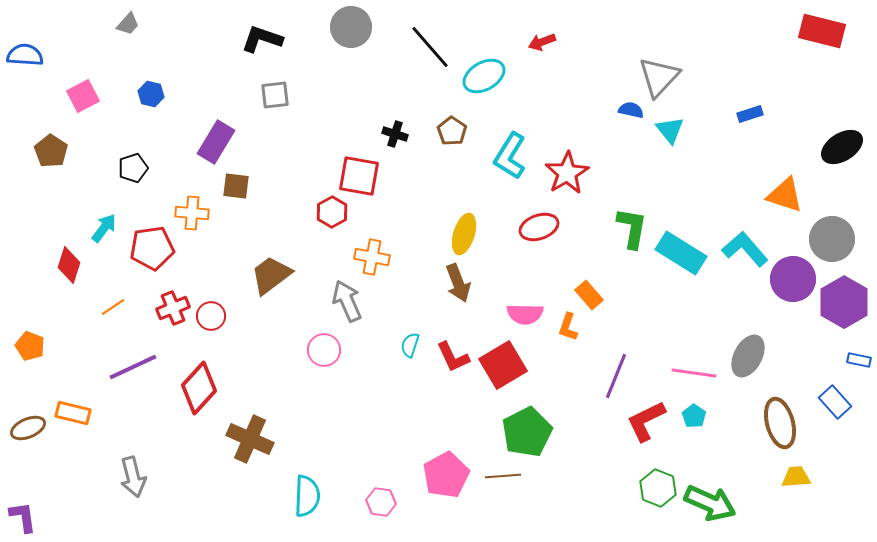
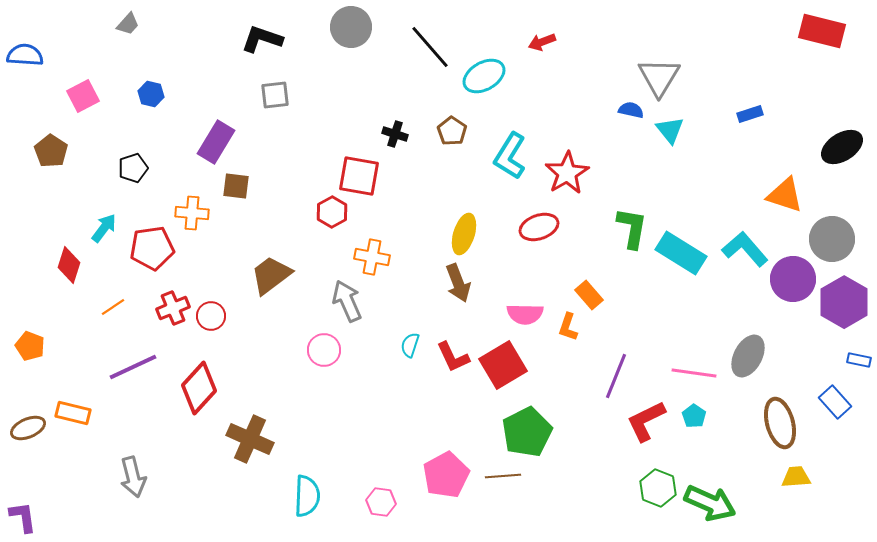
gray triangle at (659, 77): rotated 12 degrees counterclockwise
